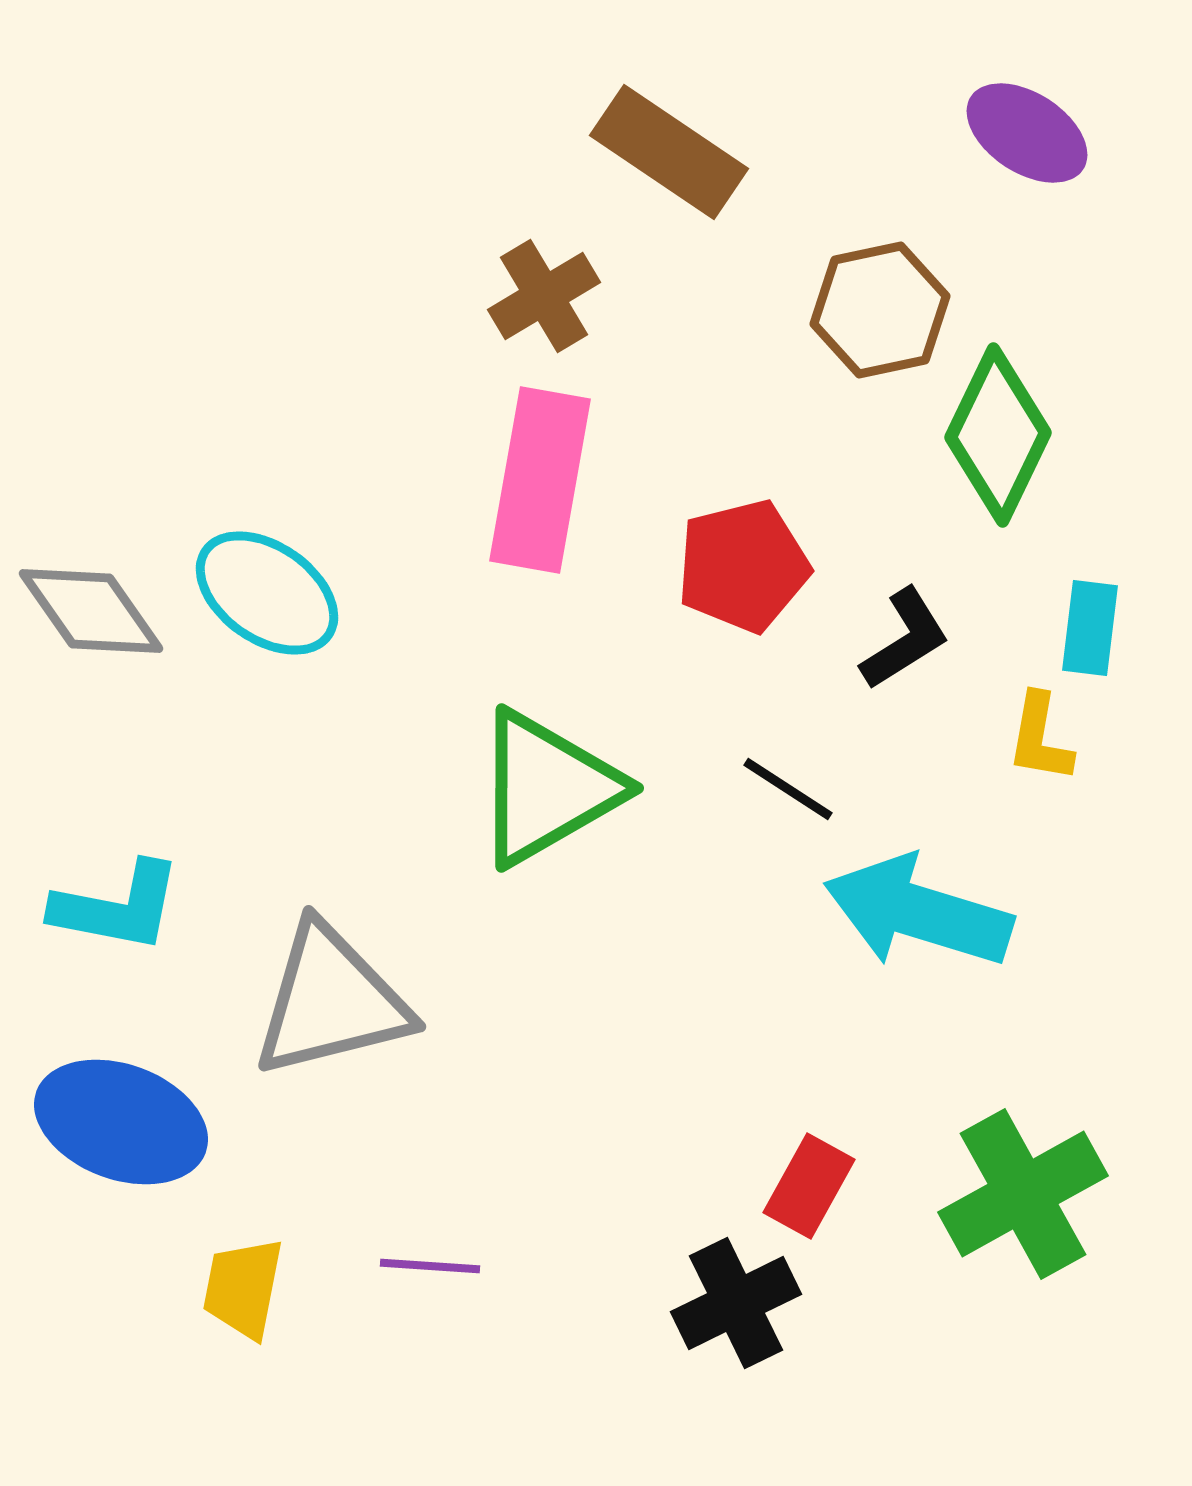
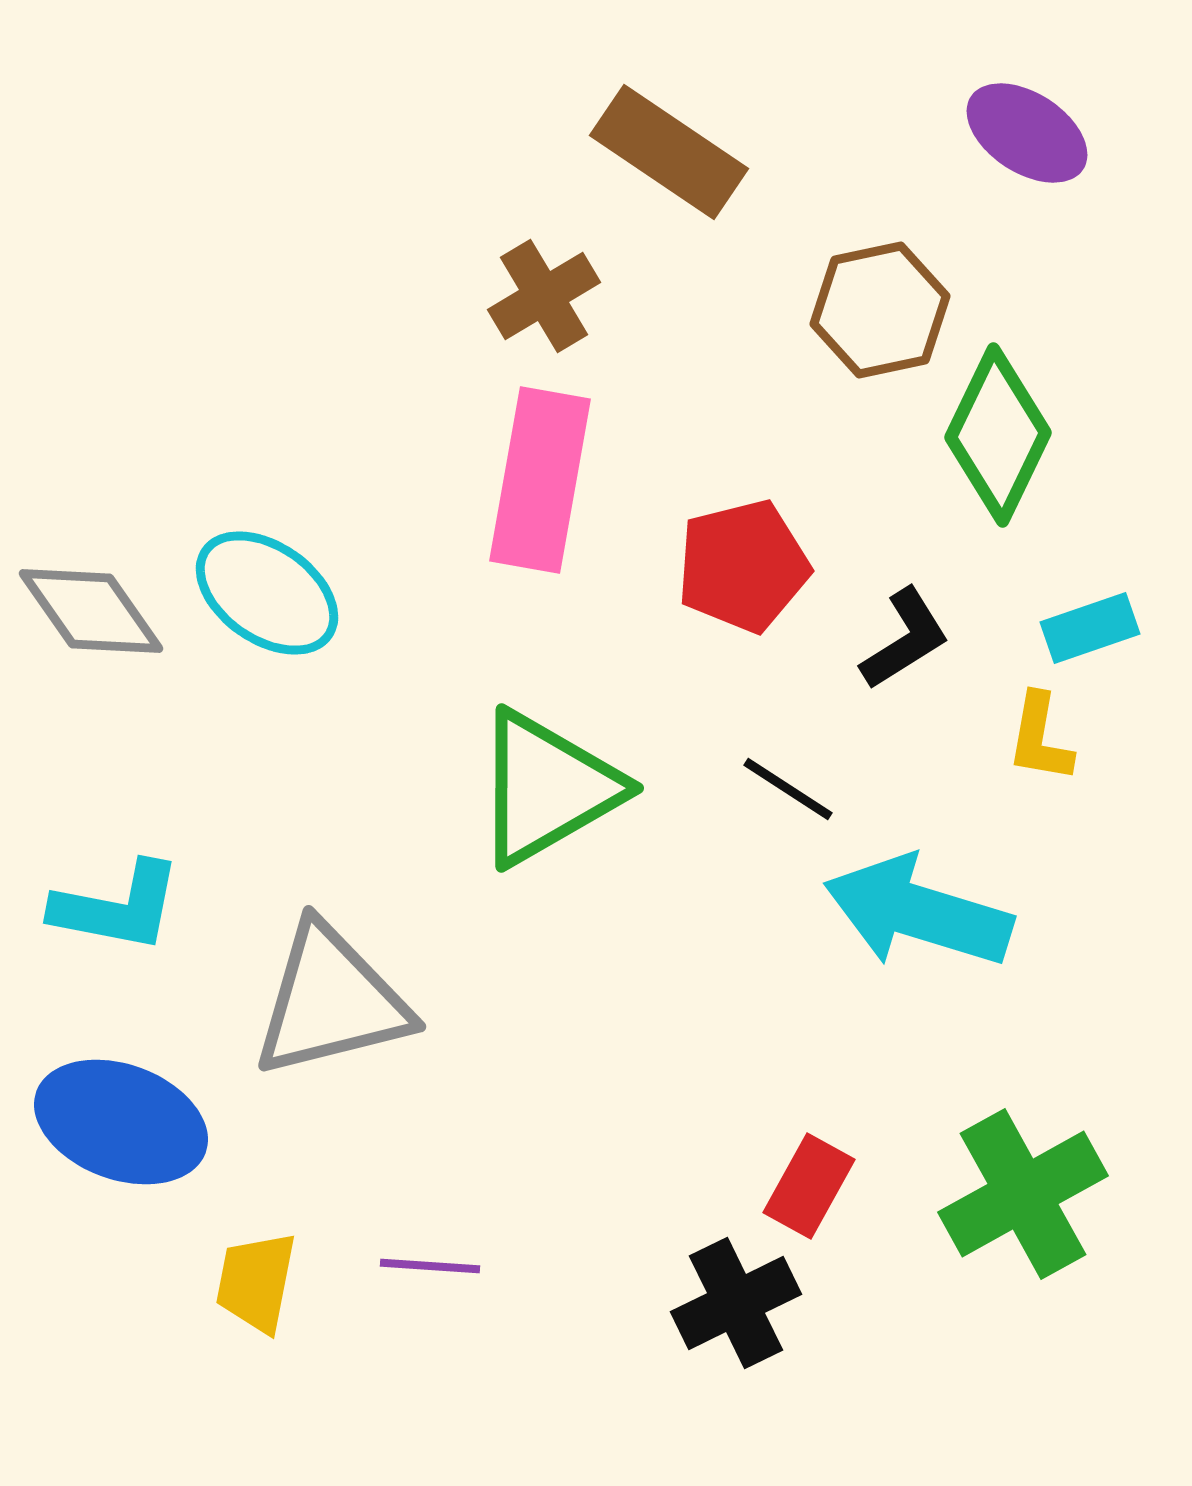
cyan rectangle: rotated 64 degrees clockwise
yellow trapezoid: moved 13 px right, 6 px up
